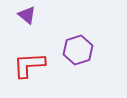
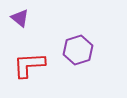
purple triangle: moved 7 px left, 3 px down
